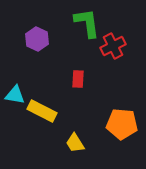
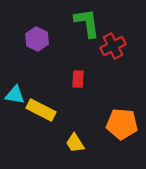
yellow rectangle: moved 1 px left, 1 px up
